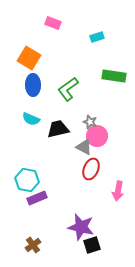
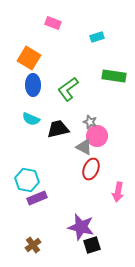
pink arrow: moved 1 px down
